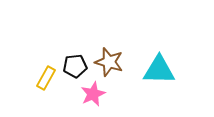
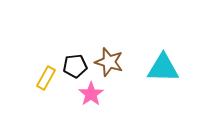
cyan triangle: moved 4 px right, 2 px up
pink star: moved 2 px left; rotated 10 degrees counterclockwise
